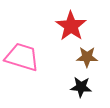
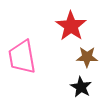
pink trapezoid: rotated 117 degrees counterclockwise
black star: rotated 25 degrees clockwise
